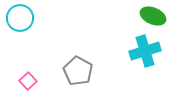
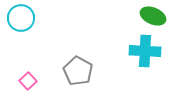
cyan circle: moved 1 px right
cyan cross: rotated 20 degrees clockwise
